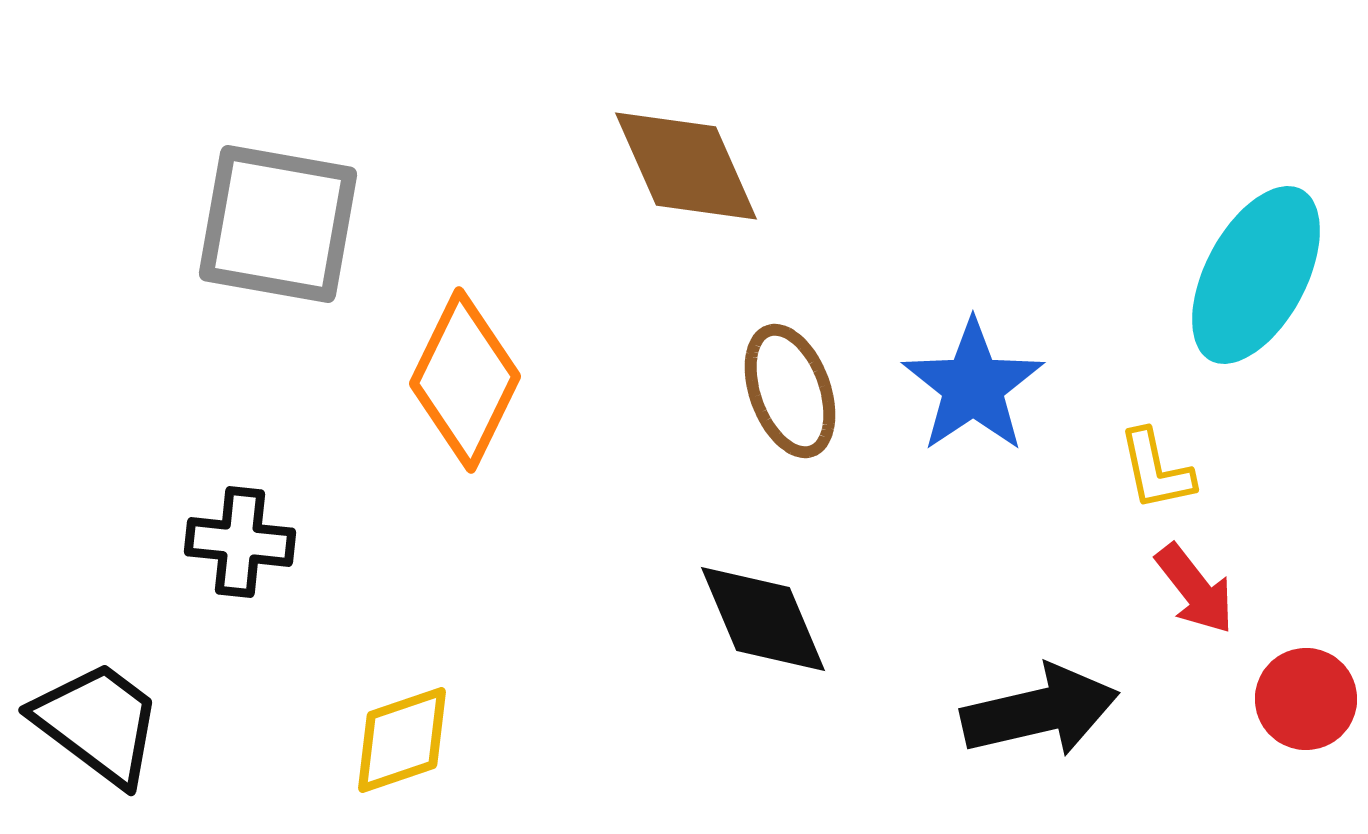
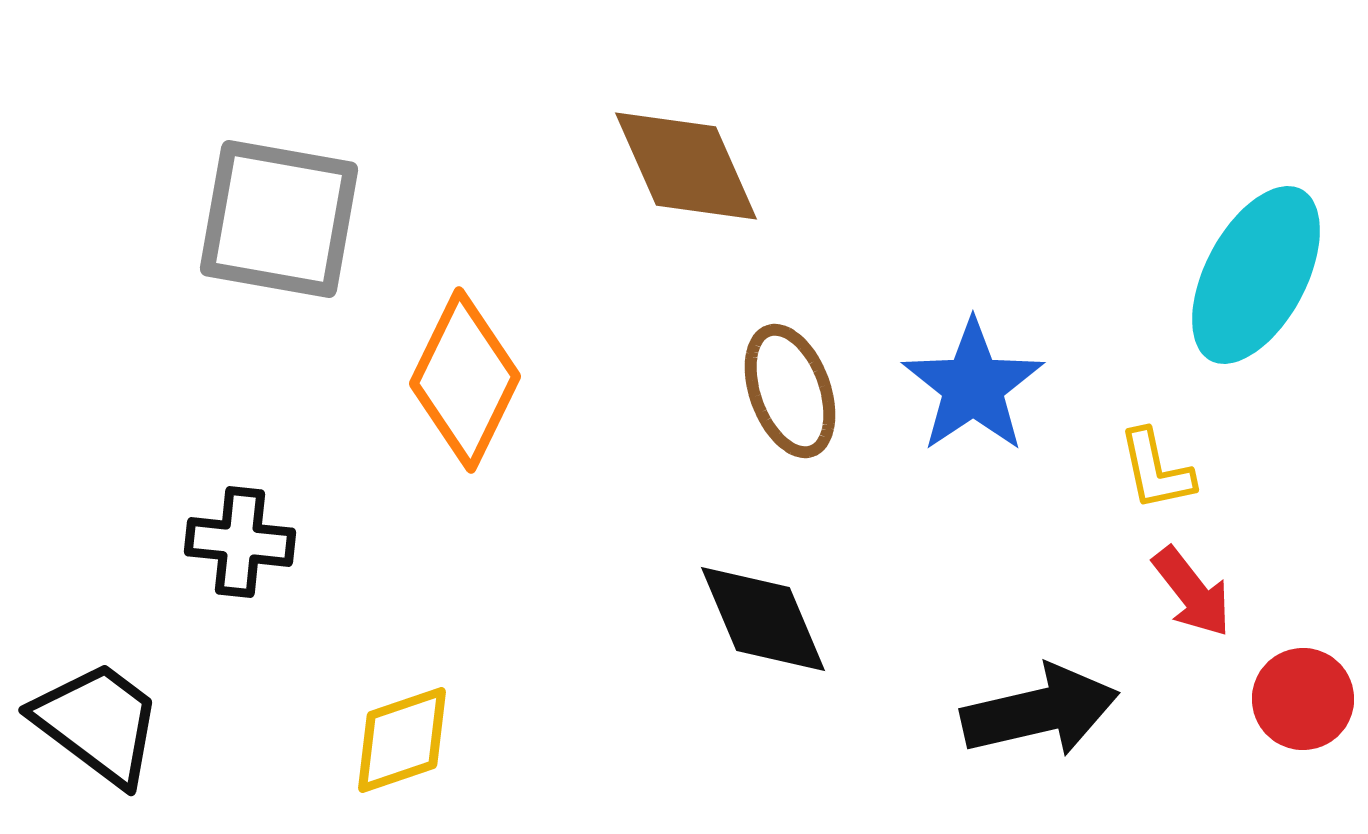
gray square: moved 1 px right, 5 px up
red arrow: moved 3 px left, 3 px down
red circle: moved 3 px left
